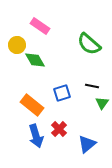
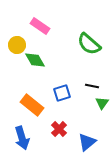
blue arrow: moved 14 px left, 2 px down
blue triangle: moved 2 px up
